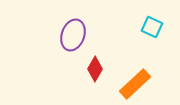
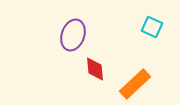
red diamond: rotated 35 degrees counterclockwise
